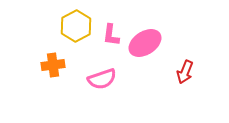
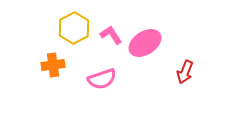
yellow hexagon: moved 2 px left, 2 px down
pink L-shape: rotated 140 degrees clockwise
